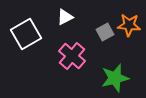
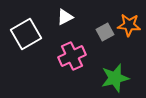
pink cross: rotated 24 degrees clockwise
